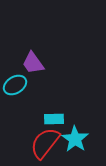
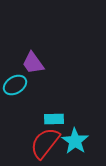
cyan star: moved 2 px down
